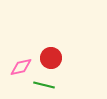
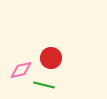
pink diamond: moved 3 px down
